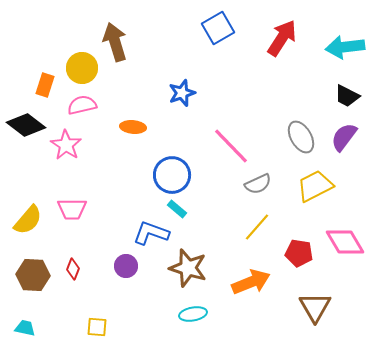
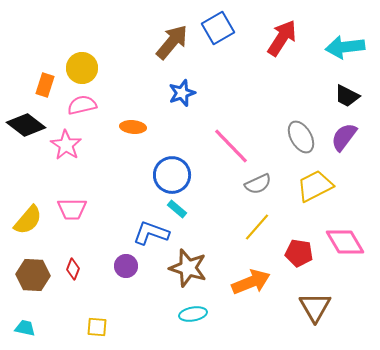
brown arrow: moved 57 px right; rotated 57 degrees clockwise
